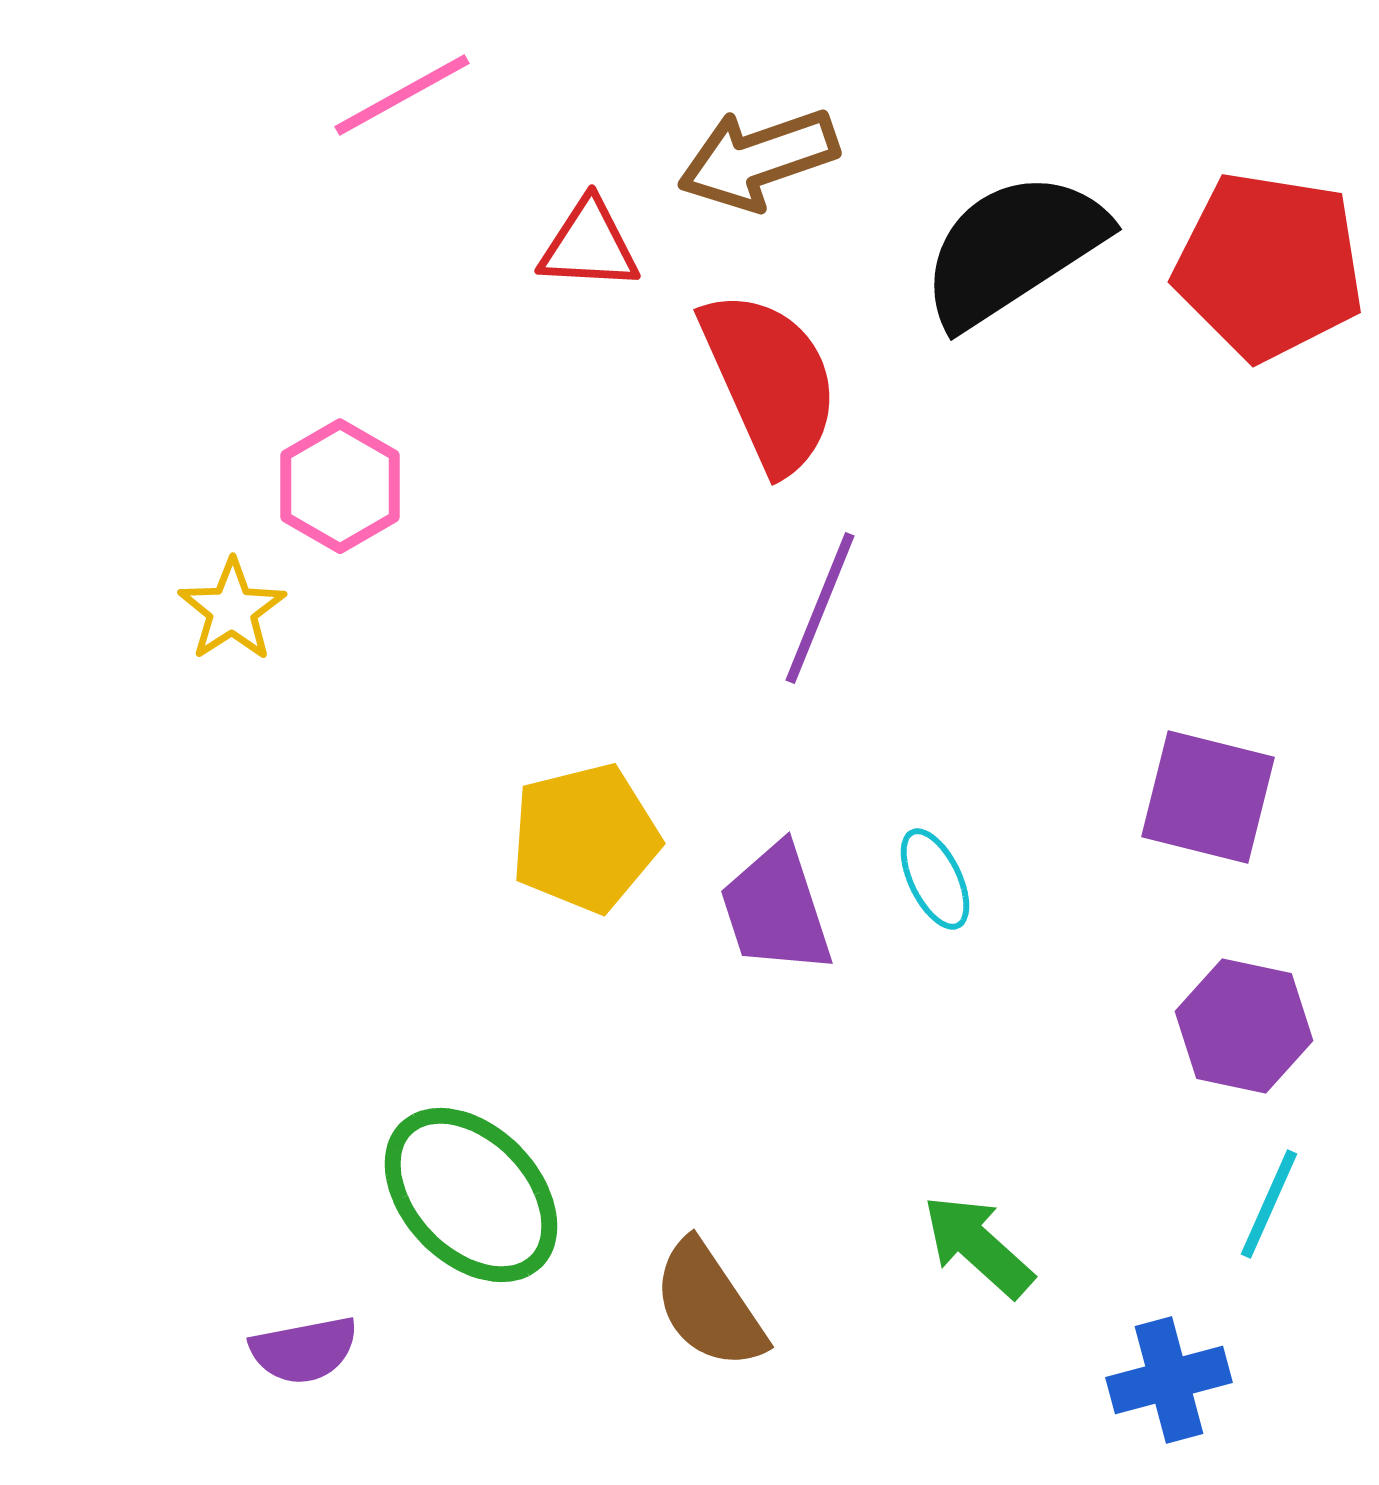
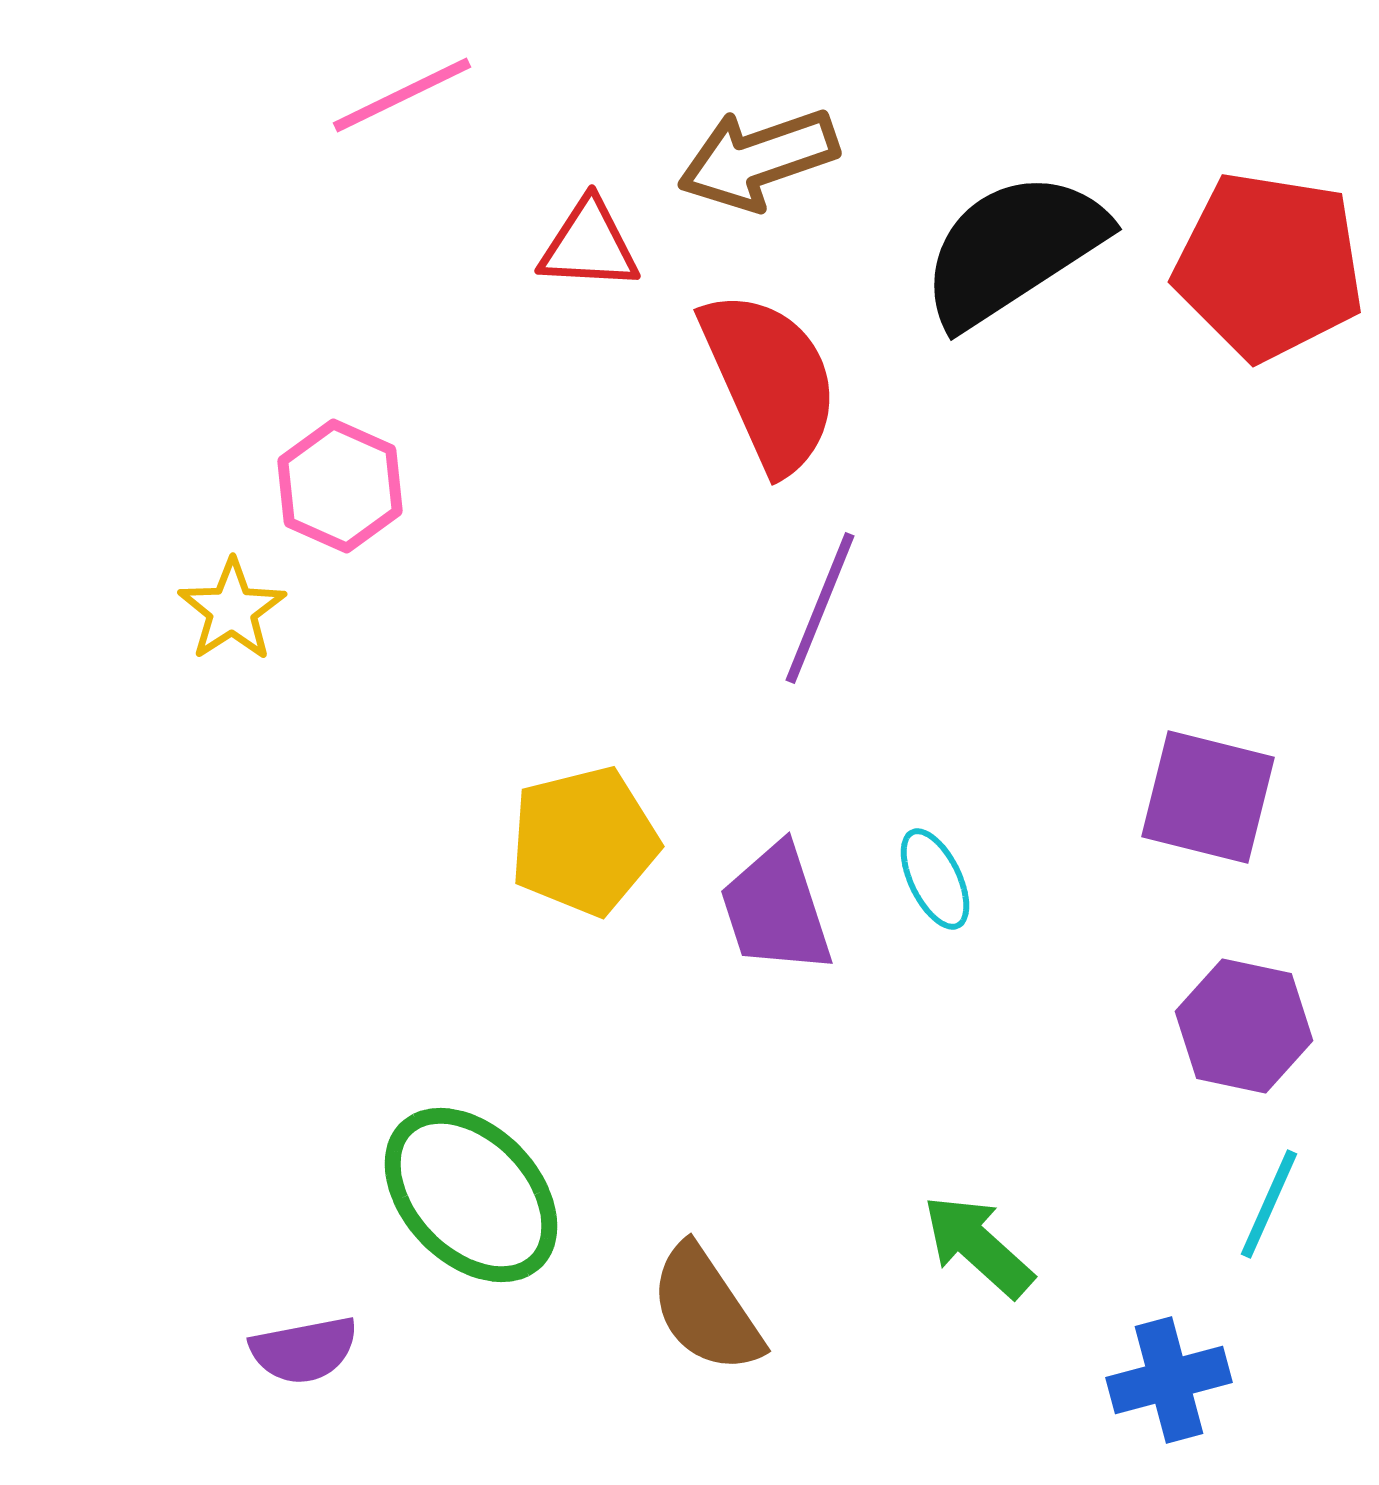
pink line: rotated 3 degrees clockwise
pink hexagon: rotated 6 degrees counterclockwise
yellow pentagon: moved 1 px left, 3 px down
brown semicircle: moved 3 px left, 4 px down
